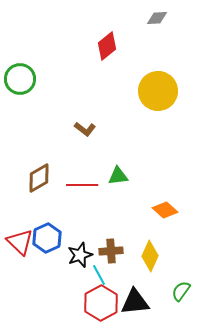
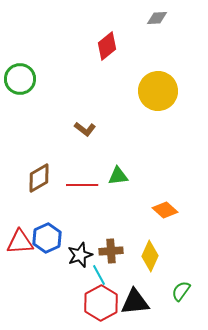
red triangle: rotated 48 degrees counterclockwise
